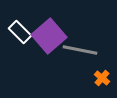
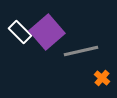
purple square: moved 2 px left, 4 px up
gray line: moved 1 px right, 1 px down; rotated 24 degrees counterclockwise
